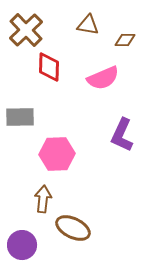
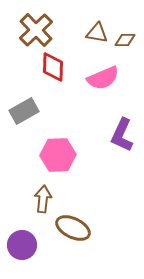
brown triangle: moved 9 px right, 8 px down
brown cross: moved 10 px right
red diamond: moved 4 px right
gray rectangle: moved 4 px right, 6 px up; rotated 28 degrees counterclockwise
pink hexagon: moved 1 px right, 1 px down
